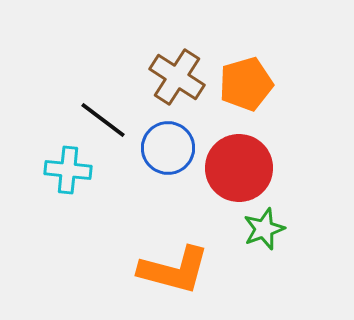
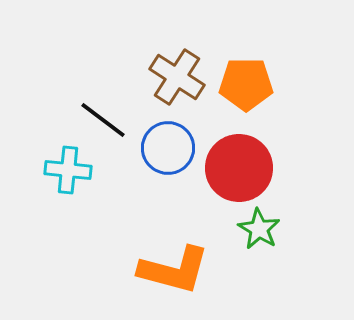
orange pentagon: rotated 16 degrees clockwise
green star: moved 5 px left; rotated 21 degrees counterclockwise
